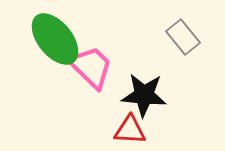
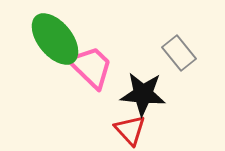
gray rectangle: moved 4 px left, 16 px down
black star: moved 1 px left, 1 px up
red triangle: rotated 44 degrees clockwise
